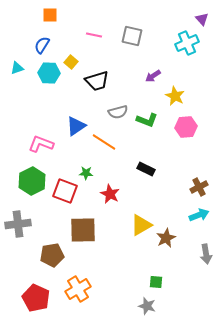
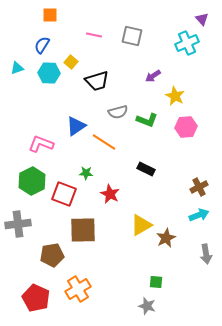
red square: moved 1 px left, 3 px down
